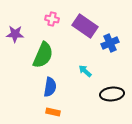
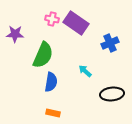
purple rectangle: moved 9 px left, 3 px up
blue semicircle: moved 1 px right, 5 px up
orange rectangle: moved 1 px down
